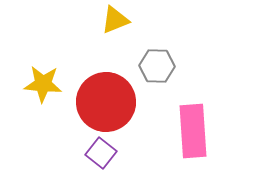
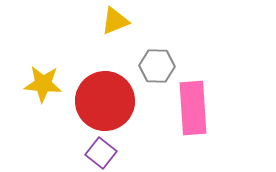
yellow triangle: moved 1 px down
red circle: moved 1 px left, 1 px up
pink rectangle: moved 23 px up
